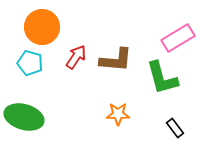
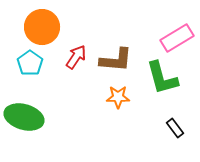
pink rectangle: moved 1 px left
cyan pentagon: rotated 20 degrees clockwise
orange star: moved 17 px up
